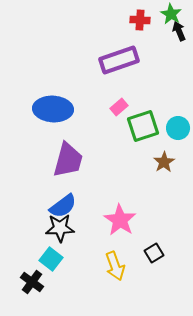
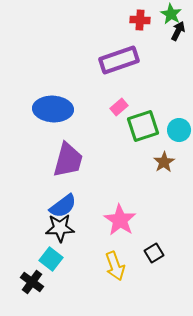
black arrow: moved 1 px left; rotated 48 degrees clockwise
cyan circle: moved 1 px right, 2 px down
